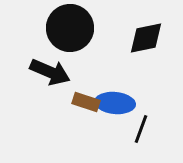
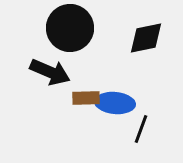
brown rectangle: moved 4 px up; rotated 20 degrees counterclockwise
